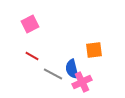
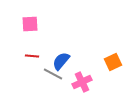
pink square: rotated 24 degrees clockwise
orange square: moved 19 px right, 12 px down; rotated 18 degrees counterclockwise
red line: rotated 24 degrees counterclockwise
blue semicircle: moved 11 px left, 8 px up; rotated 54 degrees clockwise
